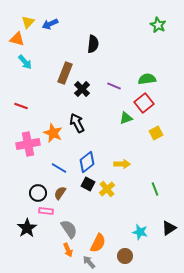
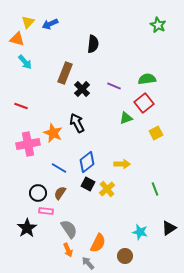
gray arrow: moved 1 px left, 1 px down
